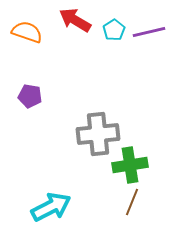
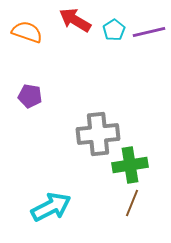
brown line: moved 1 px down
